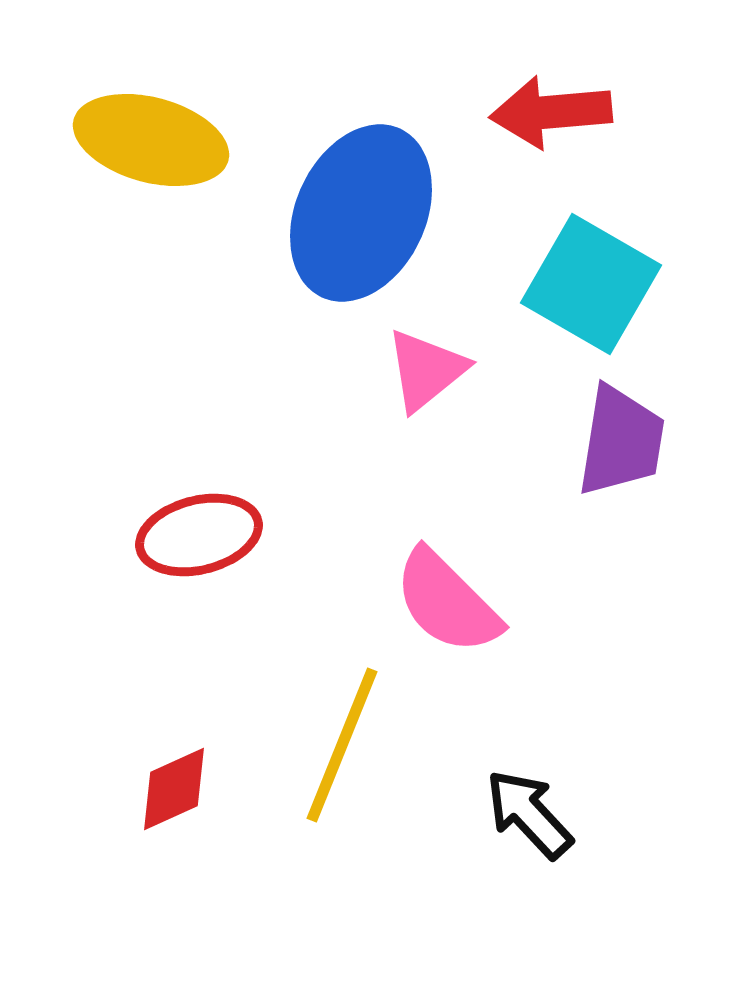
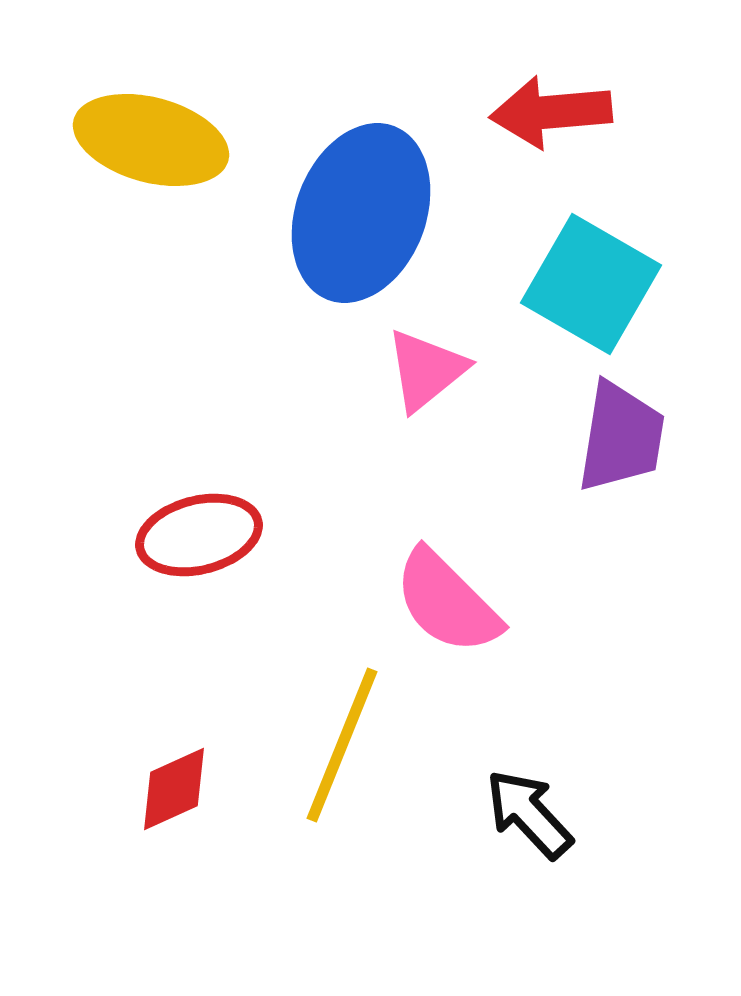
blue ellipse: rotated 4 degrees counterclockwise
purple trapezoid: moved 4 px up
